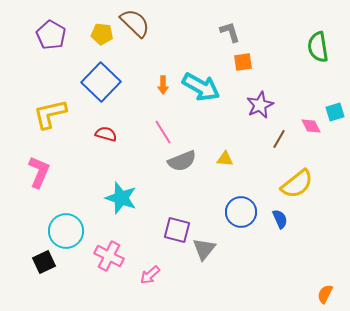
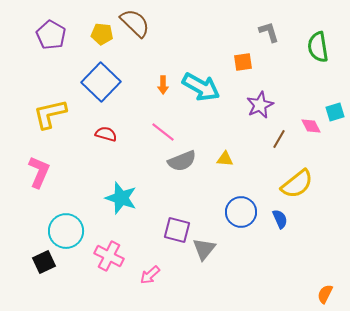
gray L-shape: moved 39 px right
pink line: rotated 20 degrees counterclockwise
